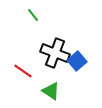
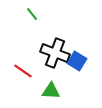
green line: moved 1 px left, 1 px up
blue square: rotated 18 degrees counterclockwise
green triangle: rotated 30 degrees counterclockwise
